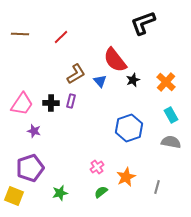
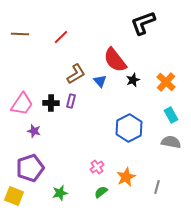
blue hexagon: rotated 8 degrees counterclockwise
